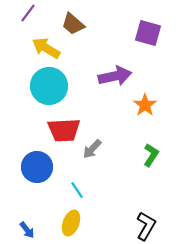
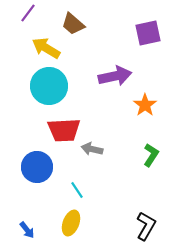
purple square: rotated 28 degrees counterclockwise
gray arrow: rotated 60 degrees clockwise
